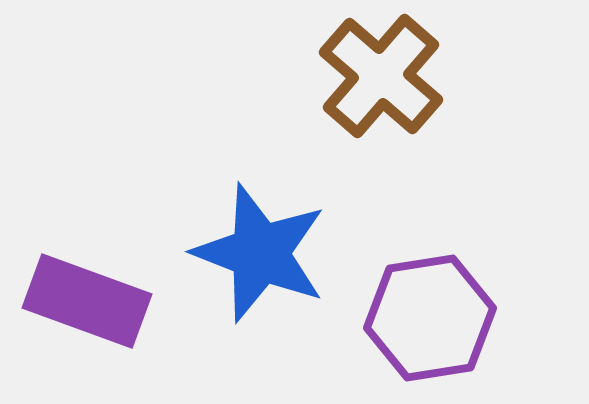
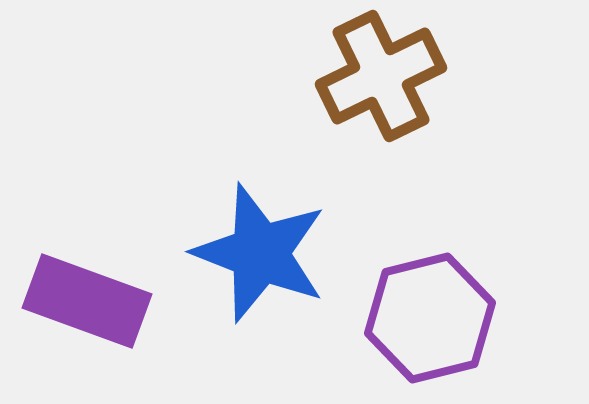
brown cross: rotated 23 degrees clockwise
purple hexagon: rotated 5 degrees counterclockwise
